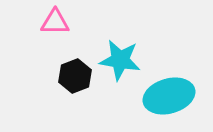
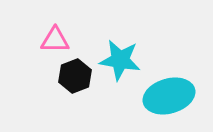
pink triangle: moved 18 px down
